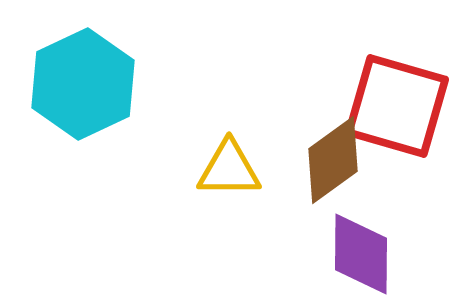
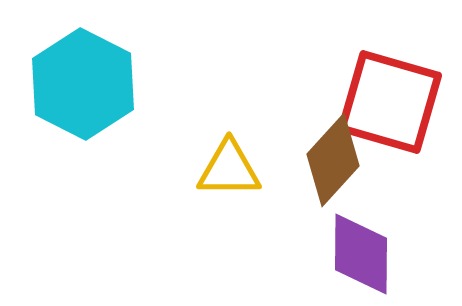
cyan hexagon: rotated 8 degrees counterclockwise
red square: moved 7 px left, 4 px up
brown diamond: rotated 12 degrees counterclockwise
